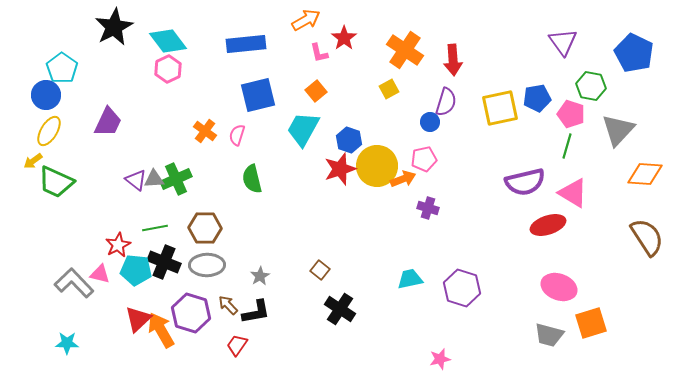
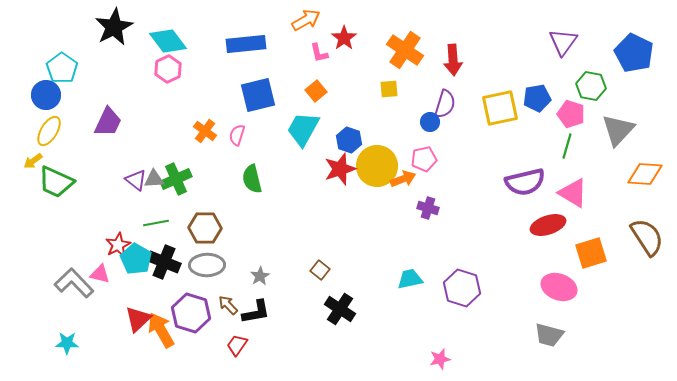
purple triangle at (563, 42): rotated 12 degrees clockwise
yellow square at (389, 89): rotated 24 degrees clockwise
purple semicircle at (446, 102): moved 1 px left, 2 px down
green line at (155, 228): moved 1 px right, 5 px up
cyan pentagon at (136, 270): moved 11 px up; rotated 24 degrees clockwise
orange square at (591, 323): moved 70 px up
